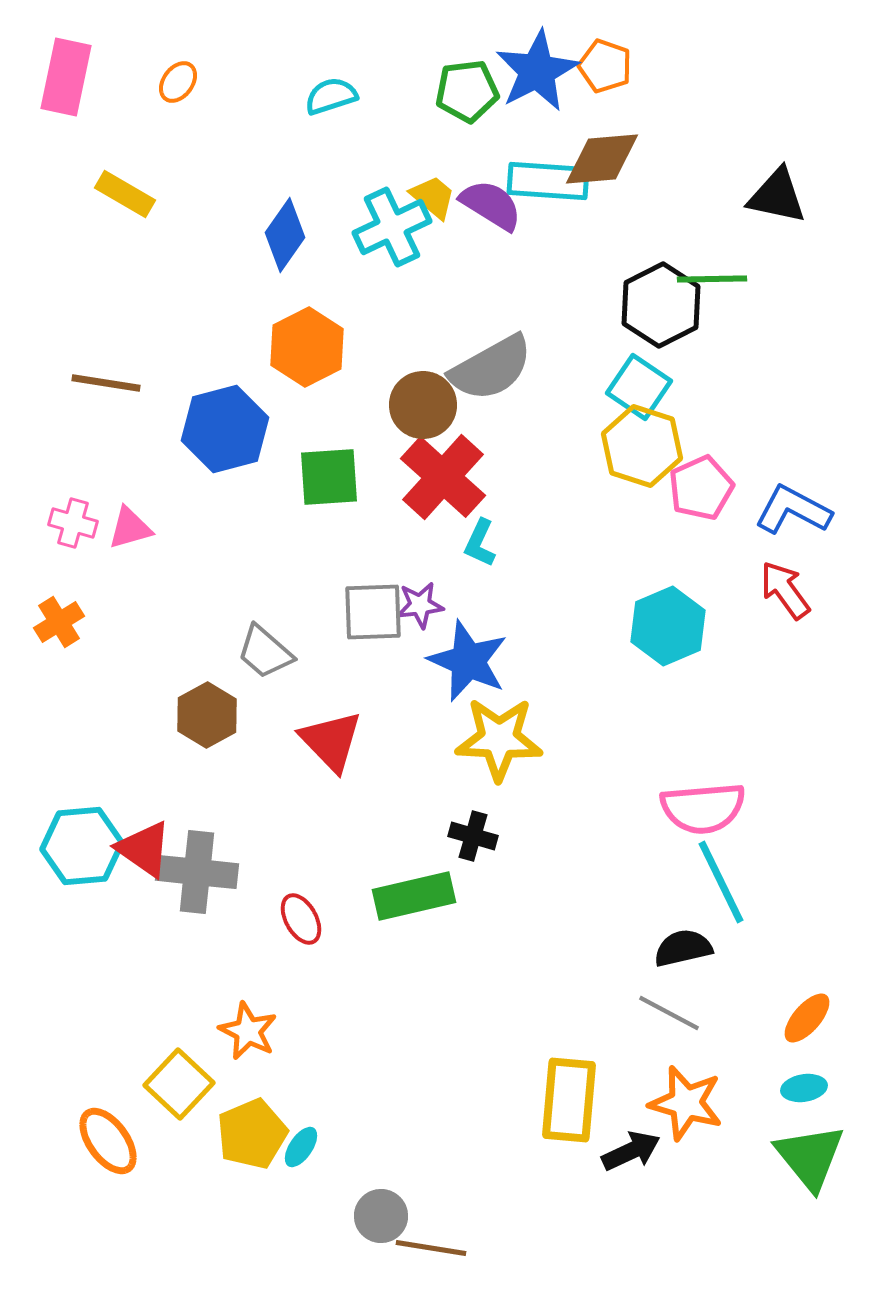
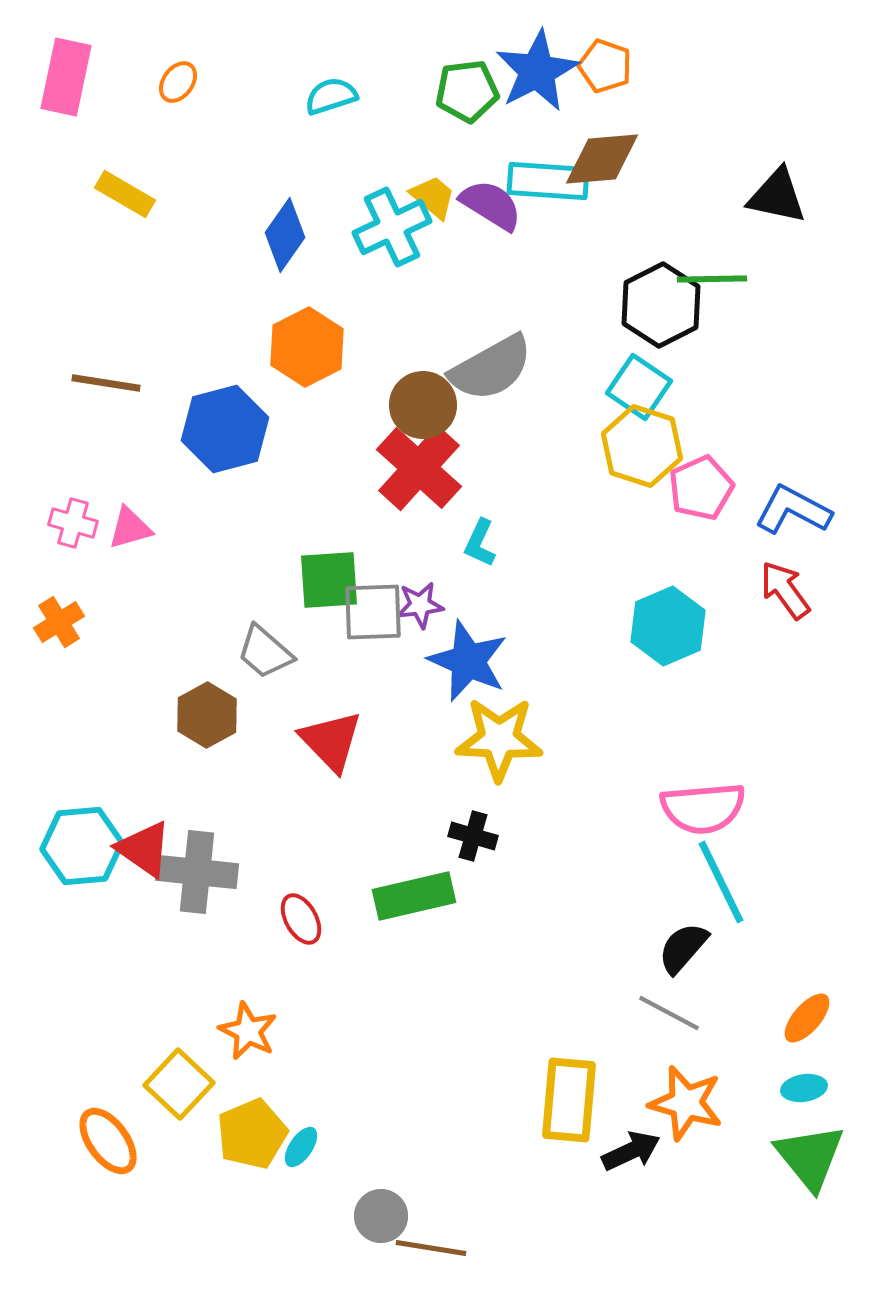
green square at (329, 477): moved 103 px down
red cross at (443, 477): moved 24 px left, 9 px up
black semicircle at (683, 948): rotated 36 degrees counterclockwise
